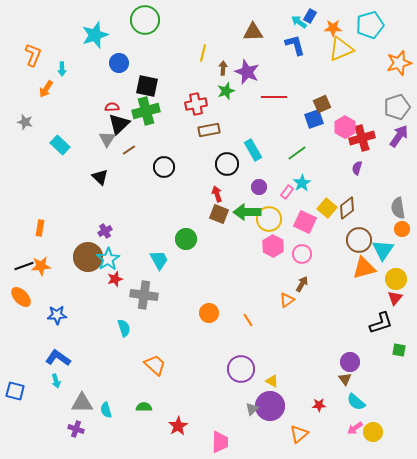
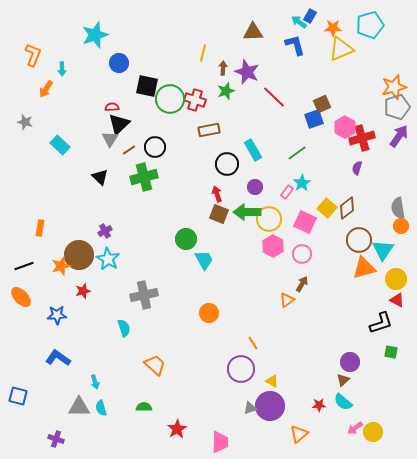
green circle at (145, 20): moved 25 px right, 79 px down
orange star at (399, 63): moved 5 px left, 24 px down
red line at (274, 97): rotated 45 degrees clockwise
red cross at (196, 104): moved 1 px left, 4 px up; rotated 30 degrees clockwise
green cross at (146, 111): moved 2 px left, 66 px down
gray triangle at (107, 139): moved 3 px right
black circle at (164, 167): moved 9 px left, 20 px up
purple circle at (259, 187): moved 4 px left
orange circle at (402, 229): moved 1 px left, 3 px up
brown circle at (88, 257): moved 9 px left, 2 px up
cyan star at (108, 259): rotated 10 degrees counterclockwise
cyan trapezoid at (159, 260): moved 45 px right
orange star at (41, 266): moved 20 px right; rotated 12 degrees counterclockwise
red star at (115, 279): moved 32 px left, 12 px down
gray cross at (144, 295): rotated 20 degrees counterclockwise
red triangle at (395, 298): moved 2 px right, 2 px down; rotated 42 degrees counterclockwise
orange line at (248, 320): moved 5 px right, 23 px down
green square at (399, 350): moved 8 px left, 2 px down
brown triangle at (345, 379): moved 2 px left, 1 px down; rotated 24 degrees clockwise
cyan arrow at (56, 381): moved 39 px right, 1 px down
blue square at (15, 391): moved 3 px right, 5 px down
cyan semicircle at (356, 402): moved 13 px left
gray triangle at (82, 403): moved 3 px left, 4 px down
gray triangle at (252, 409): moved 2 px left, 1 px up; rotated 24 degrees clockwise
cyan semicircle at (106, 410): moved 5 px left, 2 px up
red star at (178, 426): moved 1 px left, 3 px down
purple cross at (76, 429): moved 20 px left, 10 px down
